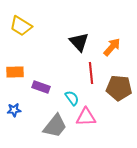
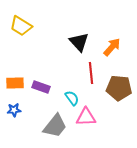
orange rectangle: moved 11 px down
